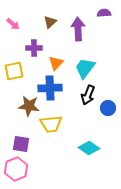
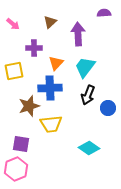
purple arrow: moved 5 px down
cyan trapezoid: moved 1 px up
brown star: rotated 25 degrees counterclockwise
